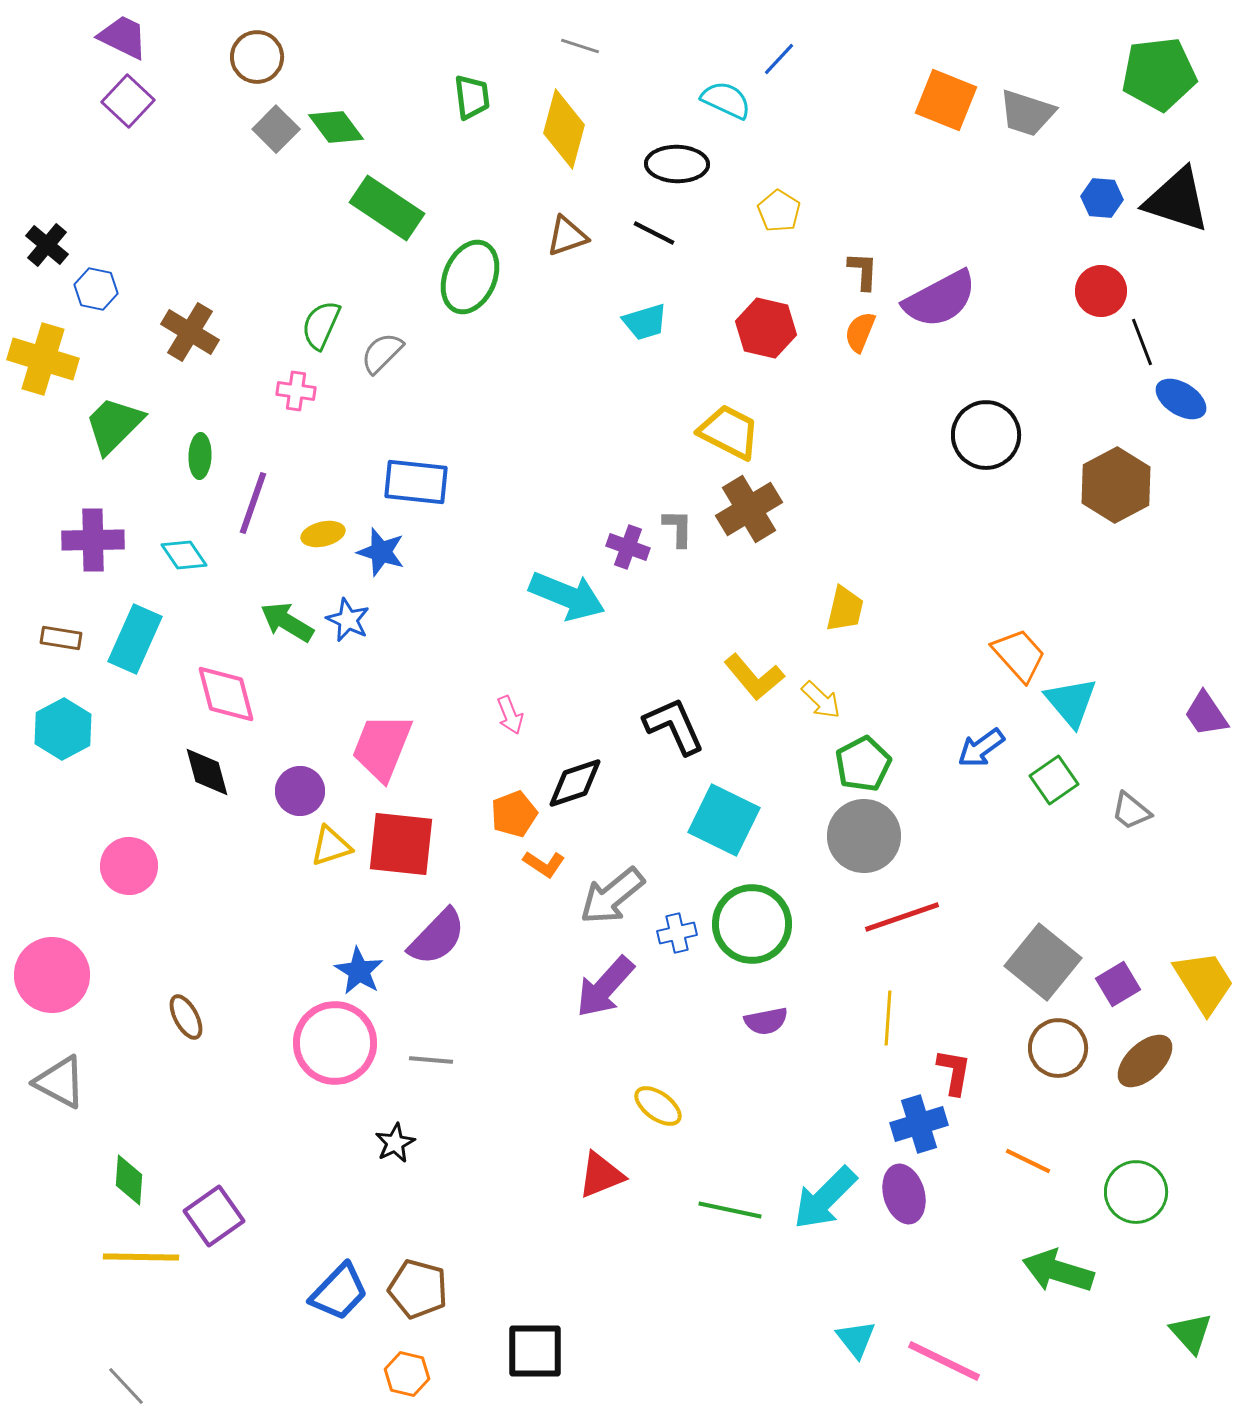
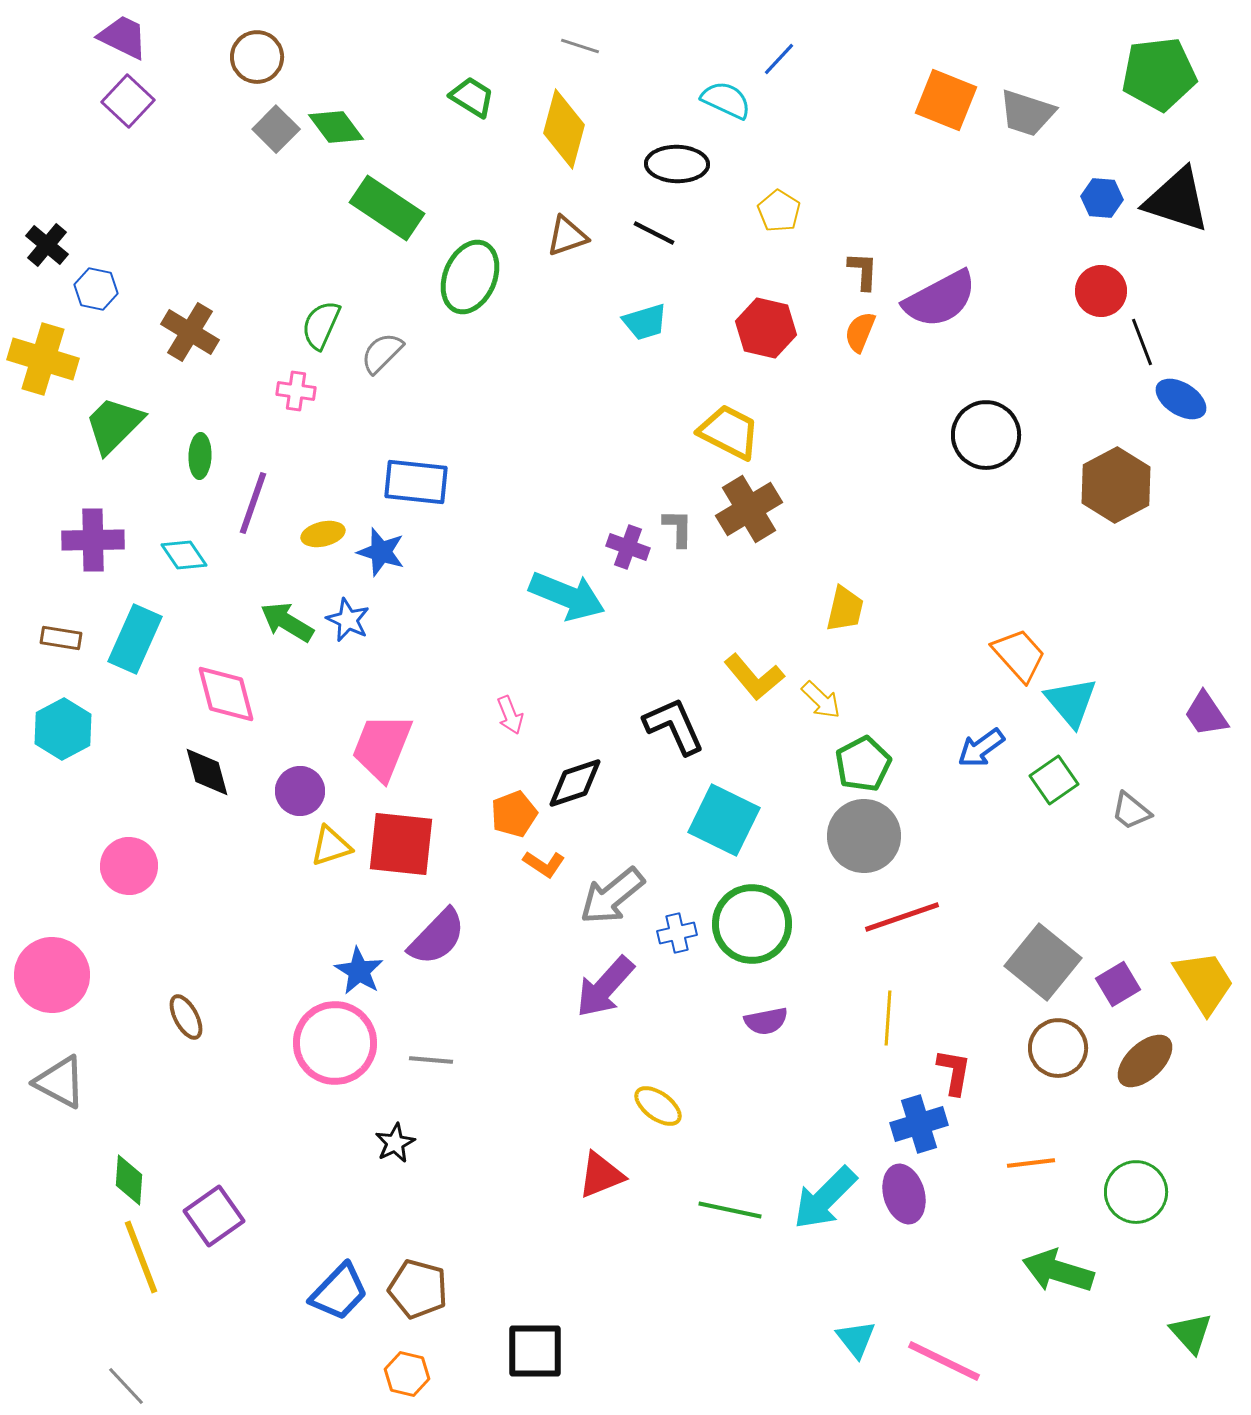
green trapezoid at (472, 97): rotated 51 degrees counterclockwise
orange line at (1028, 1161): moved 3 px right, 2 px down; rotated 33 degrees counterclockwise
yellow line at (141, 1257): rotated 68 degrees clockwise
